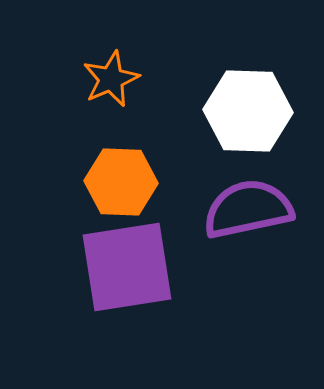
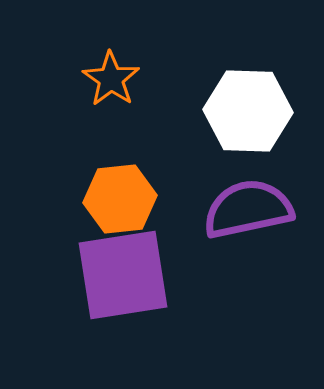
orange star: rotated 14 degrees counterclockwise
orange hexagon: moved 1 px left, 17 px down; rotated 8 degrees counterclockwise
purple square: moved 4 px left, 8 px down
